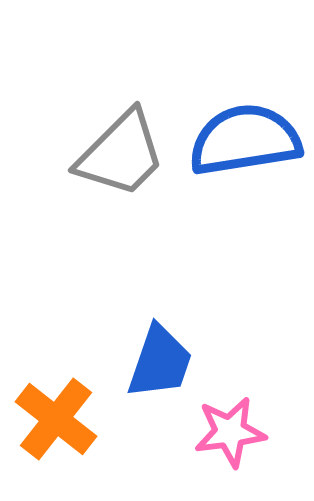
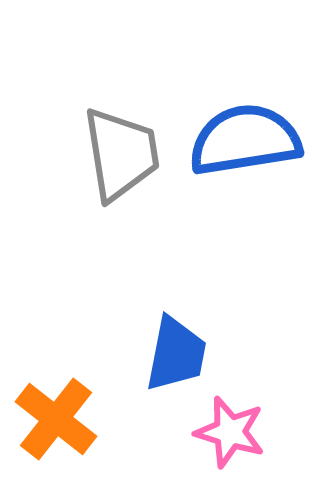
gray trapezoid: rotated 54 degrees counterclockwise
blue trapezoid: moved 16 px right, 8 px up; rotated 8 degrees counterclockwise
pink star: rotated 24 degrees clockwise
